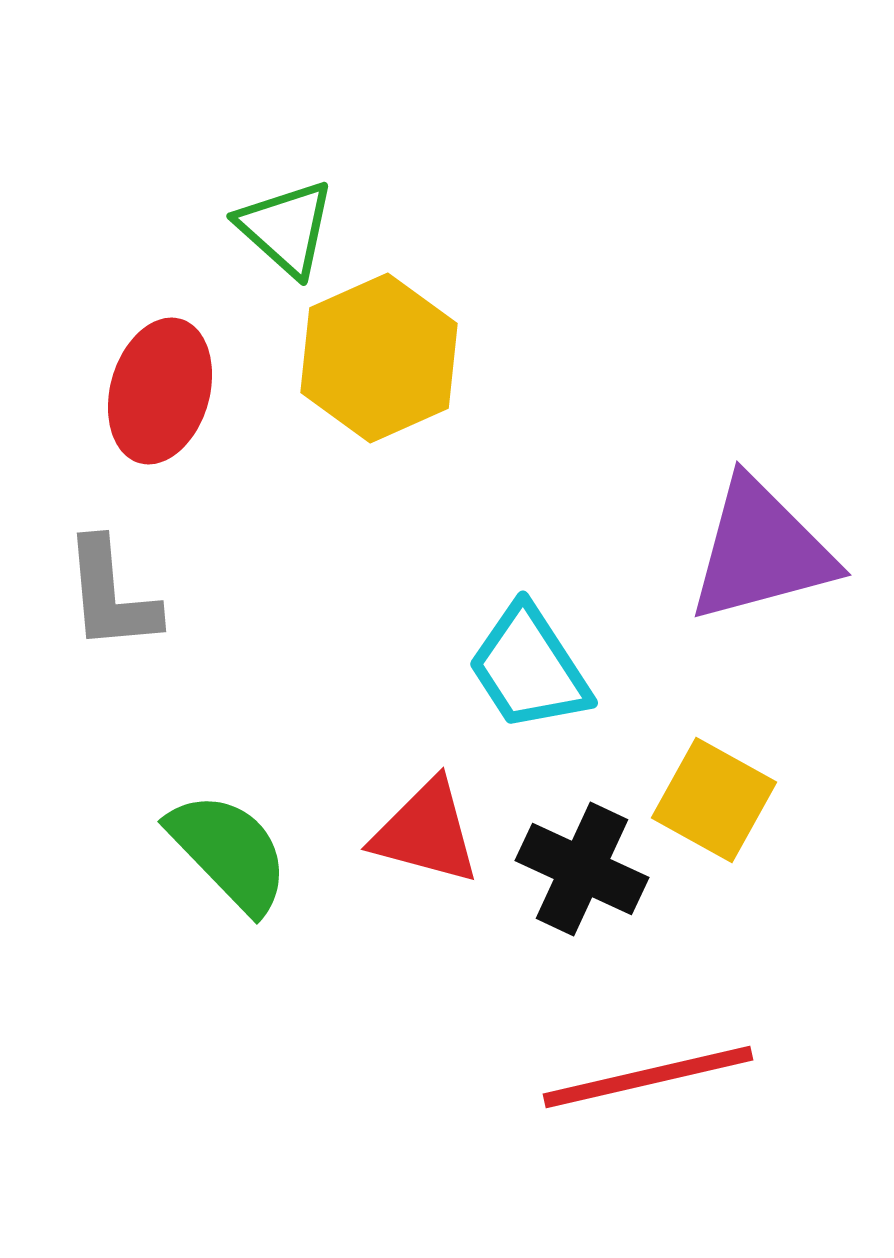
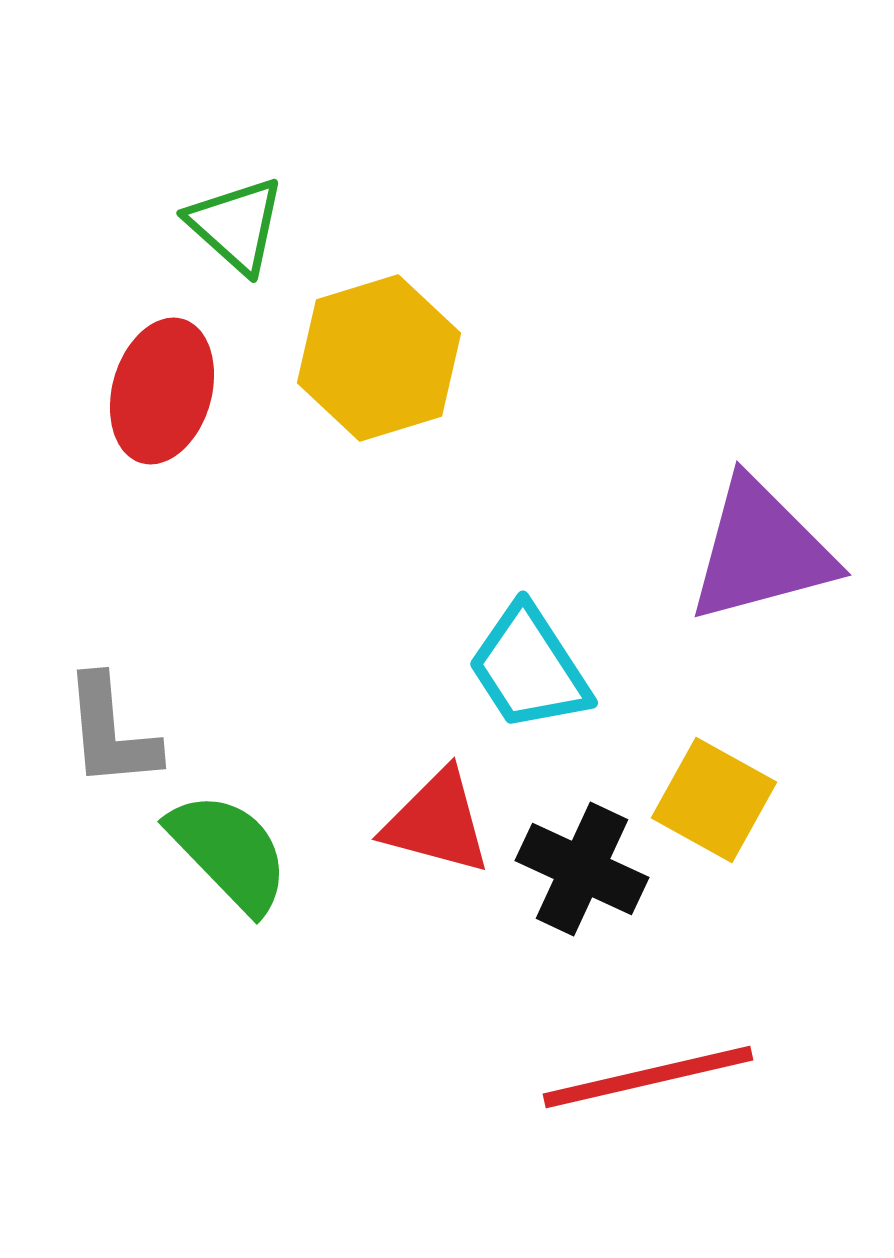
green triangle: moved 50 px left, 3 px up
yellow hexagon: rotated 7 degrees clockwise
red ellipse: moved 2 px right
gray L-shape: moved 137 px down
red triangle: moved 11 px right, 10 px up
